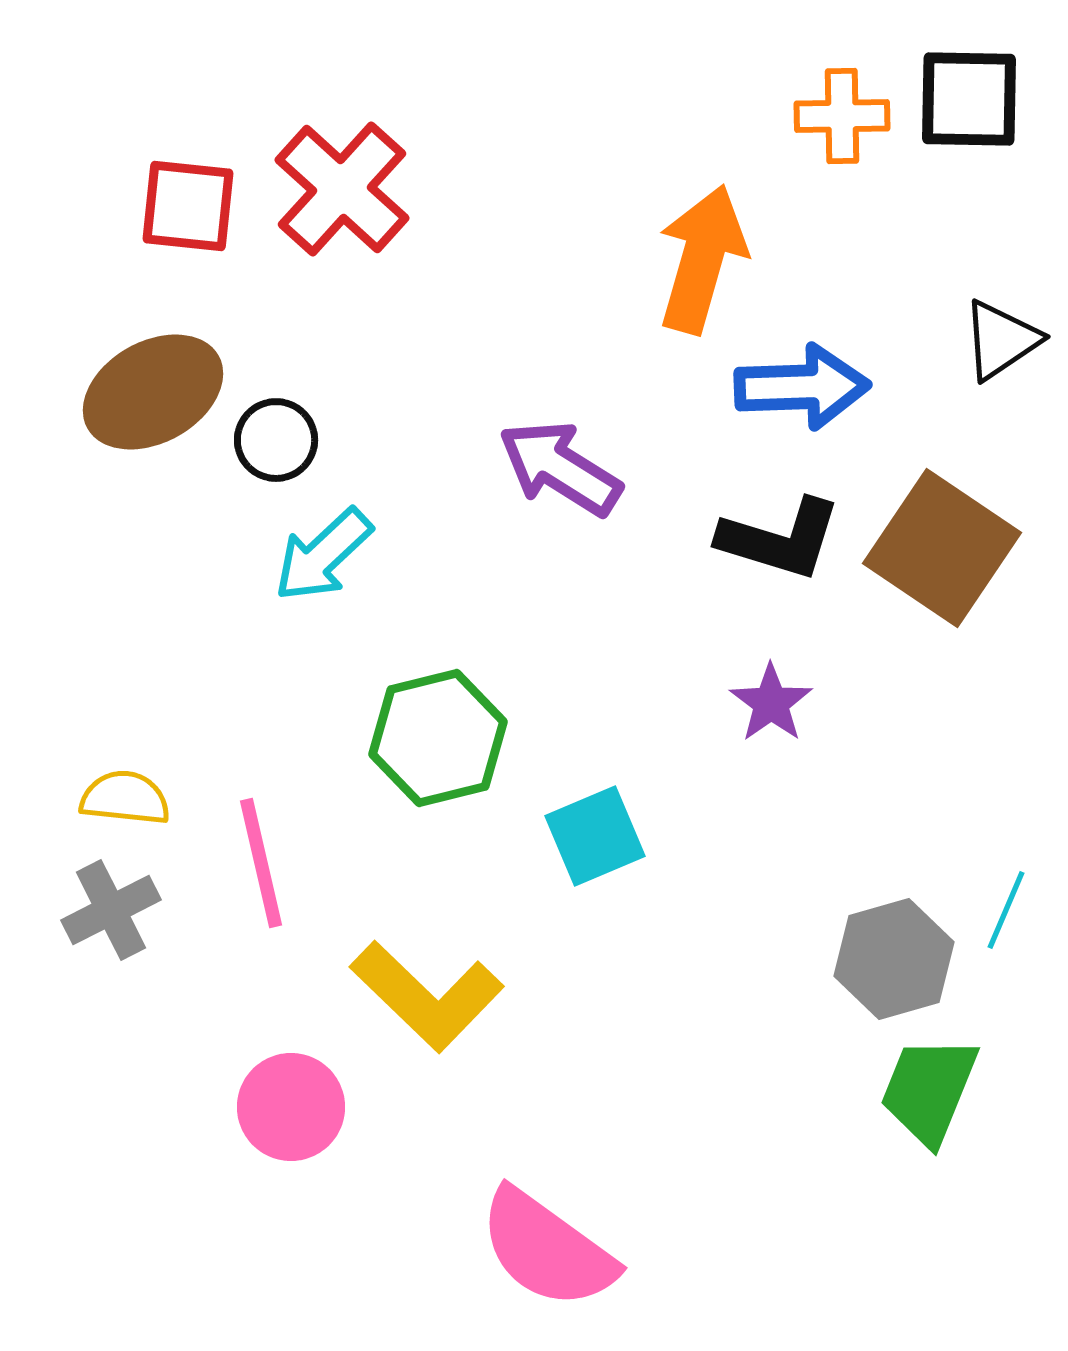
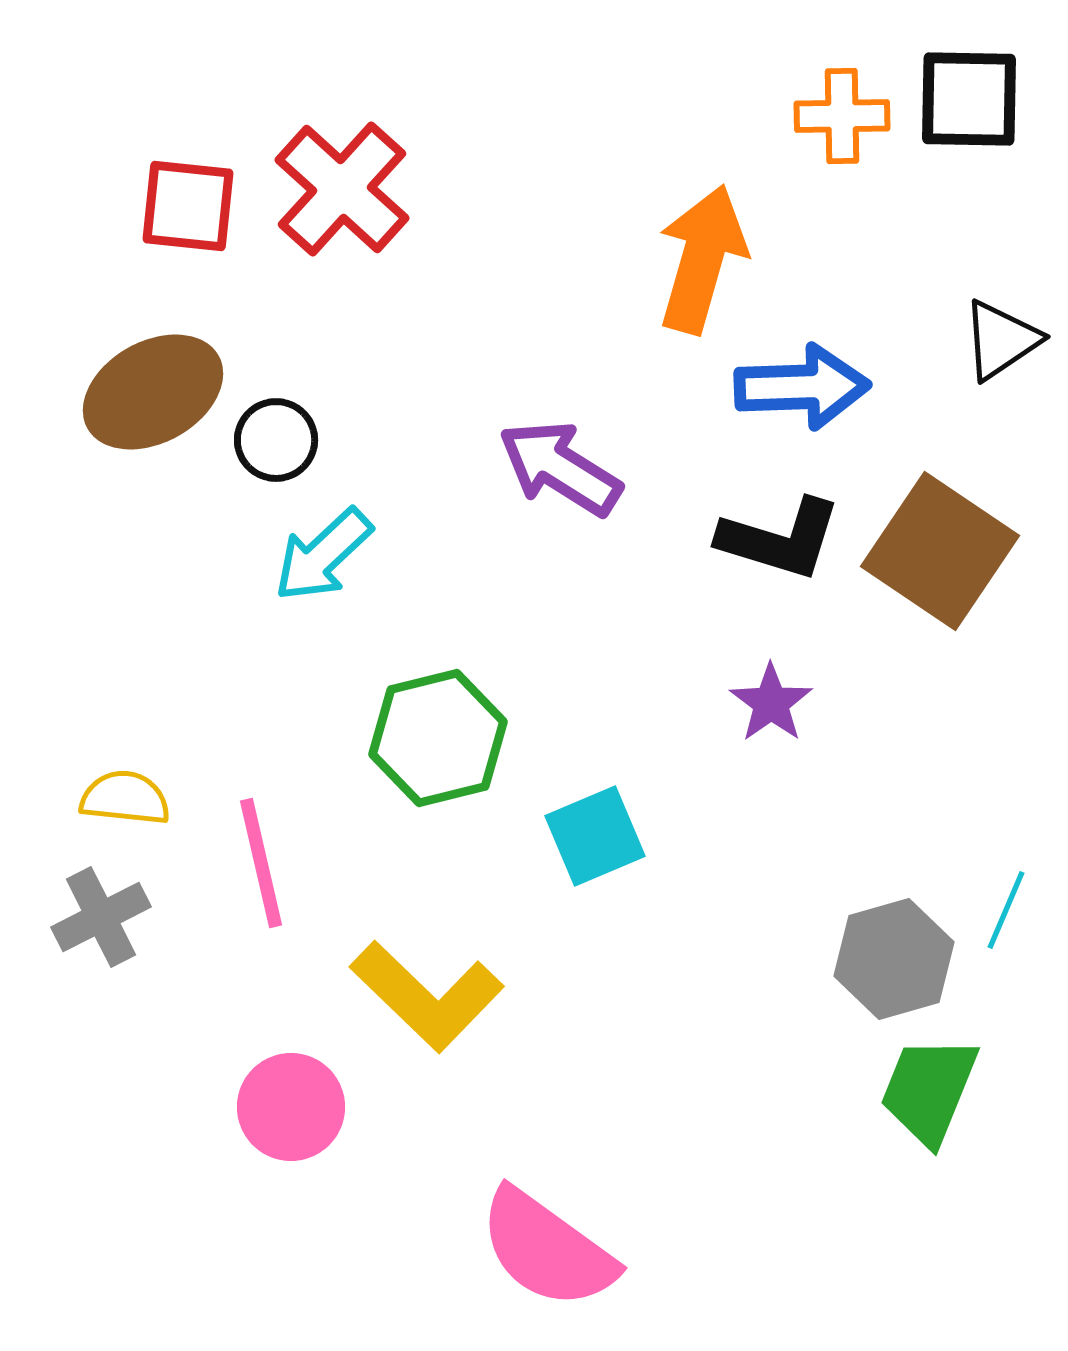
brown square: moved 2 px left, 3 px down
gray cross: moved 10 px left, 7 px down
